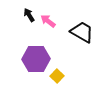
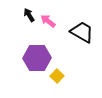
purple hexagon: moved 1 px right, 1 px up
